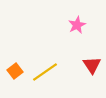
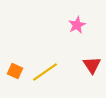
orange square: rotated 28 degrees counterclockwise
